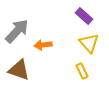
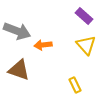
gray arrow: rotated 68 degrees clockwise
yellow triangle: moved 3 px left, 2 px down
yellow rectangle: moved 7 px left, 14 px down
